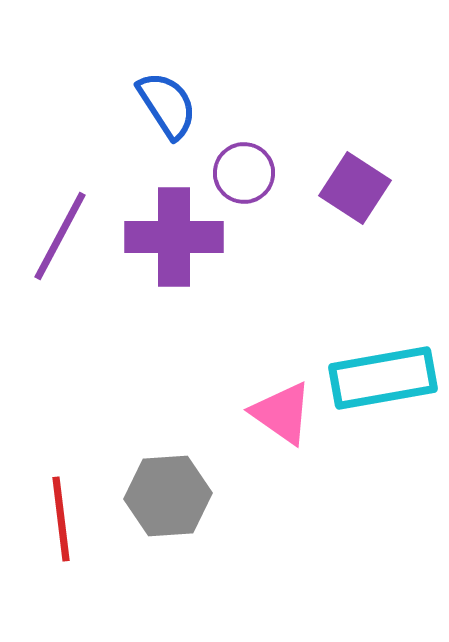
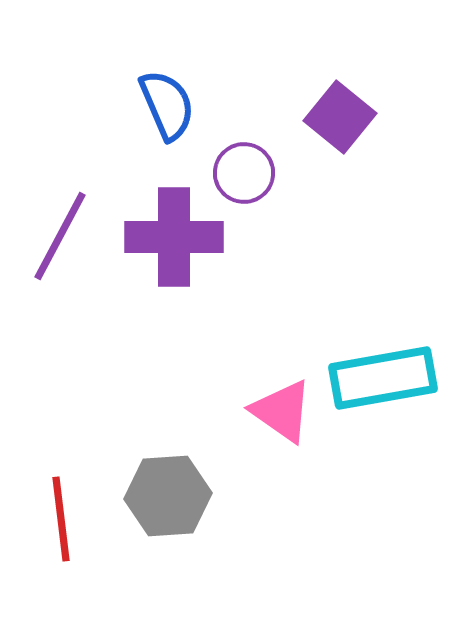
blue semicircle: rotated 10 degrees clockwise
purple square: moved 15 px left, 71 px up; rotated 6 degrees clockwise
pink triangle: moved 2 px up
